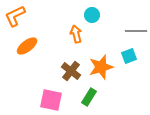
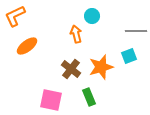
cyan circle: moved 1 px down
brown cross: moved 2 px up
green rectangle: rotated 54 degrees counterclockwise
